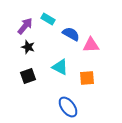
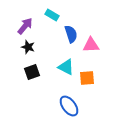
cyan rectangle: moved 4 px right, 4 px up
blue semicircle: rotated 42 degrees clockwise
cyan triangle: moved 6 px right
black square: moved 4 px right, 4 px up
blue ellipse: moved 1 px right, 1 px up
